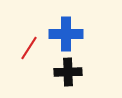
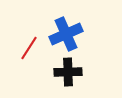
blue cross: rotated 24 degrees counterclockwise
